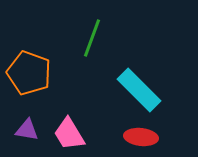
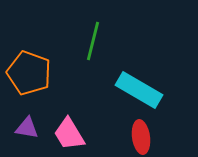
green line: moved 1 px right, 3 px down; rotated 6 degrees counterclockwise
cyan rectangle: rotated 15 degrees counterclockwise
purple triangle: moved 2 px up
red ellipse: rotated 76 degrees clockwise
